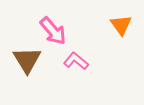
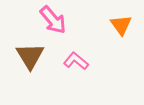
pink arrow: moved 11 px up
brown triangle: moved 3 px right, 4 px up
